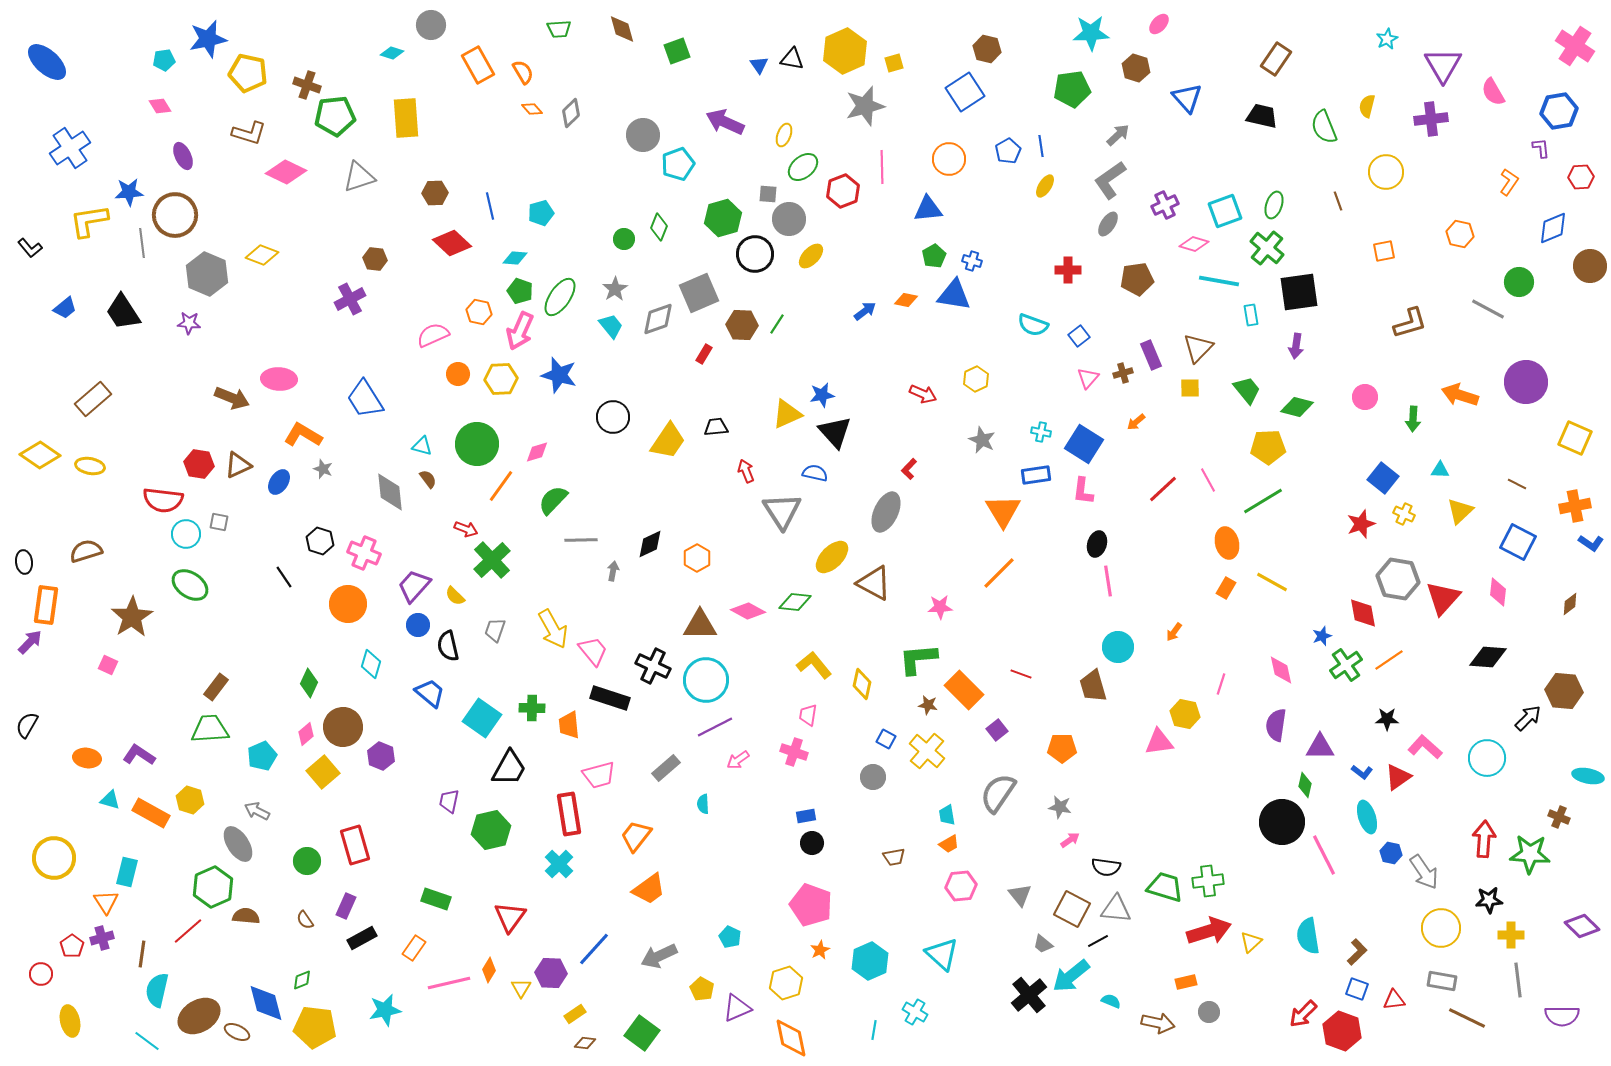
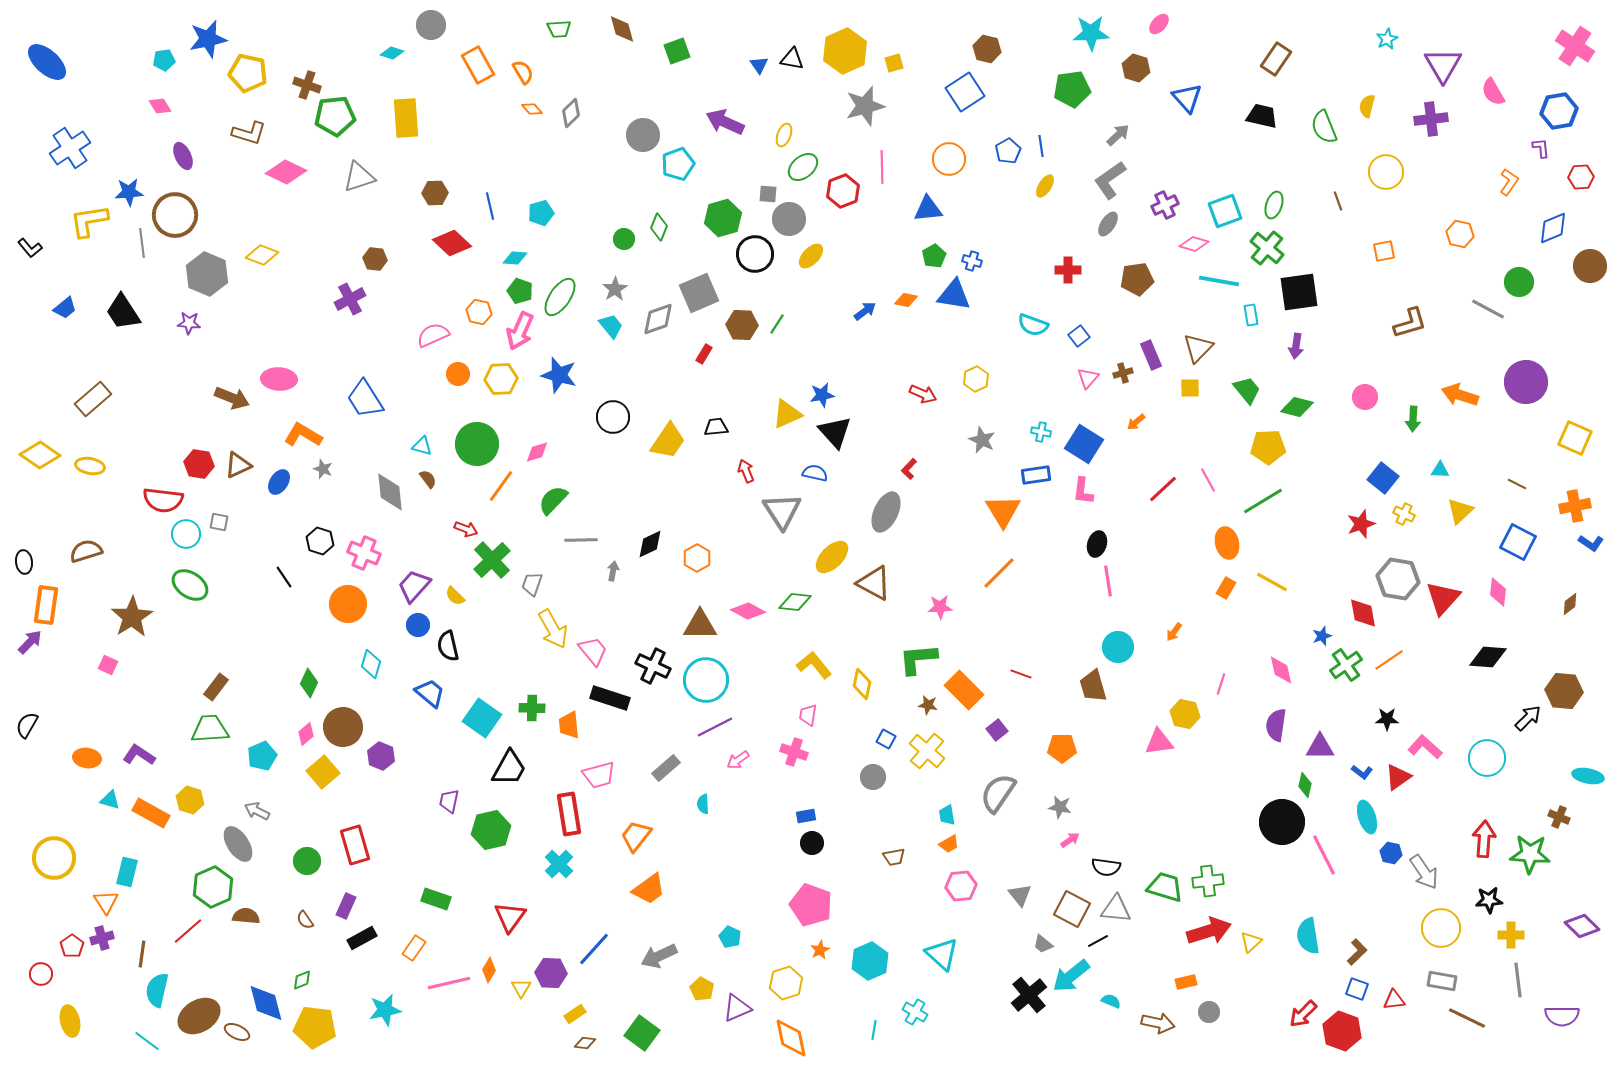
gray trapezoid at (495, 630): moved 37 px right, 46 px up
